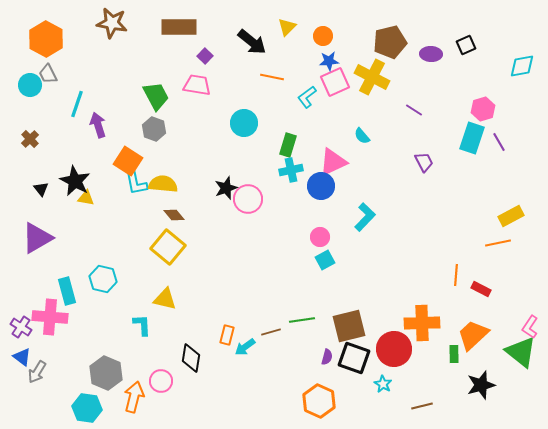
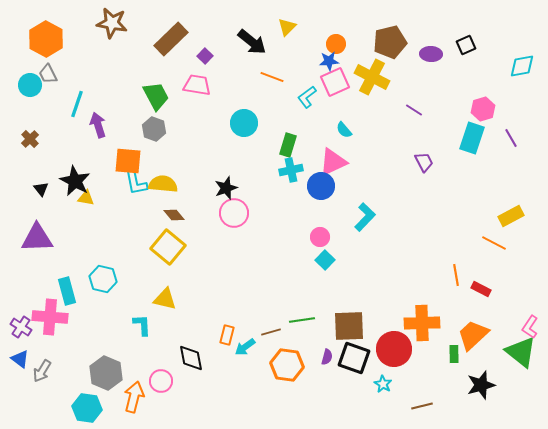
brown rectangle at (179, 27): moved 8 px left, 12 px down; rotated 44 degrees counterclockwise
orange circle at (323, 36): moved 13 px right, 8 px down
orange line at (272, 77): rotated 10 degrees clockwise
cyan semicircle at (362, 136): moved 18 px left, 6 px up
purple line at (499, 142): moved 12 px right, 4 px up
orange square at (128, 161): rotated 28 degrees counterclockwise
pink circle at (248, 199): moved 14 px left, 14 px down
purple triangle at (37, 238): rotated 28 degrees clockwise
orange line at (498, 243): moved 4 px left; rotated 40 degrees clockwise
cyan square at (325, 260): rotated 18 degrees counterclockwise
orange line at (456, 275): rotated 15 degrees counterclockwise
brown square at (349, 326): rotated 12 degrees clockwise
blue triangle at (22, 357): moved 2 px left, 2 px down
black diamond at (191, 358): rotated 20 degrees counterclockwise
gray arrow at (37, 372): moved 5 px right, 1 px up
orange hexagon at (319, 401): moved 32 px left, 36 px up; rotated 16 degrees counterclockwise
